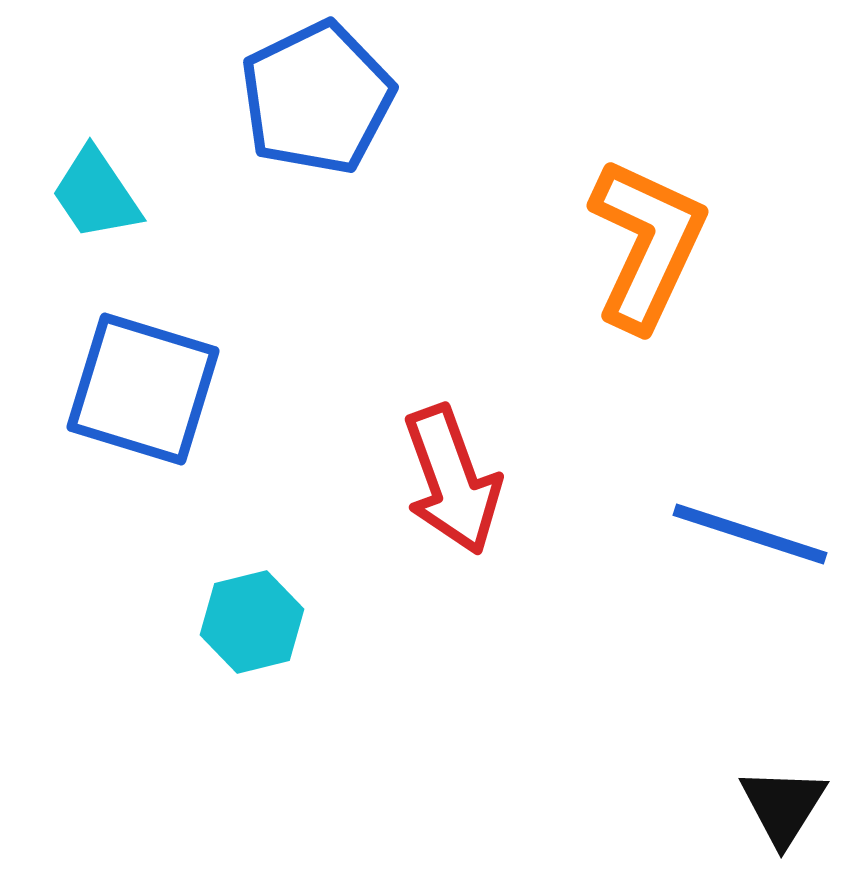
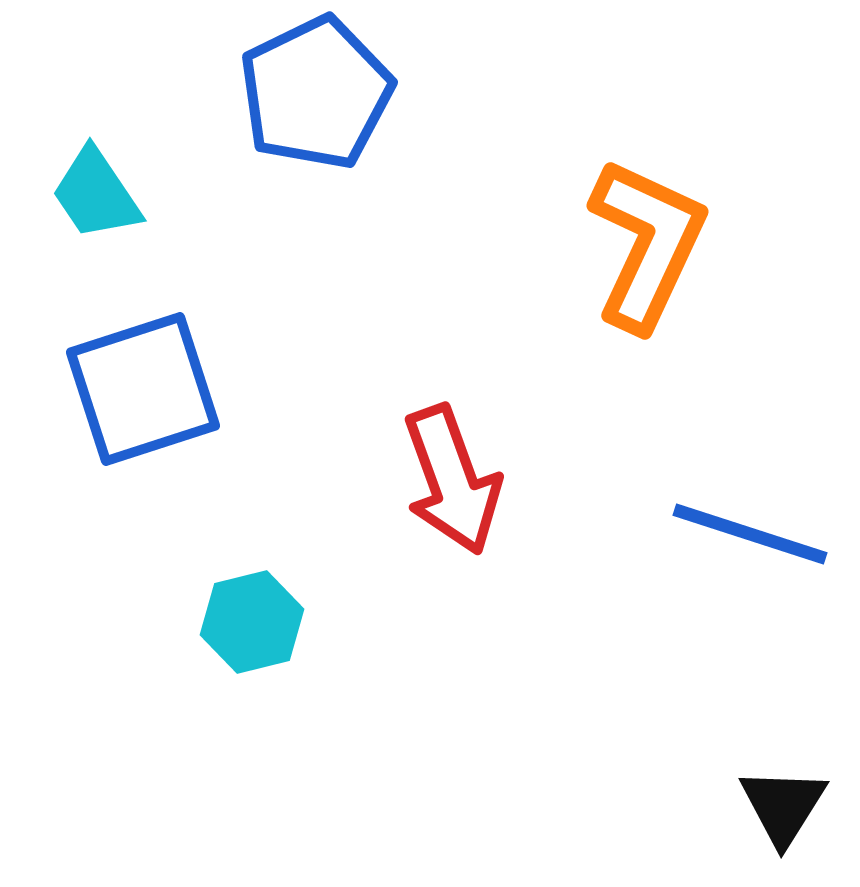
blue pentagon: moved 1 px left, 5 px up
blue square: rotated 35 degrees counterclockwise
